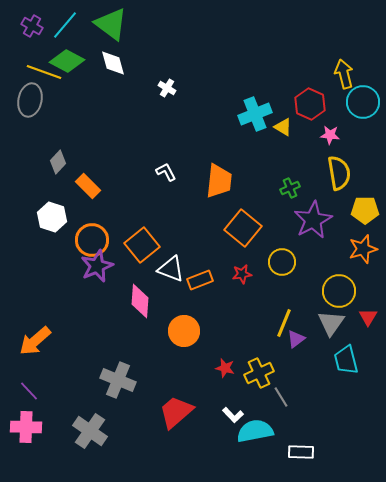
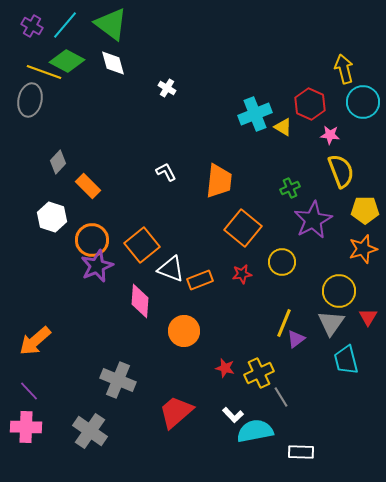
yellow arrow at (344, 74): moved 5 px up
yellow semicircle at (339, 173): moved 2 px right, 2 px up; rotated 12 degrees counterclockwise
